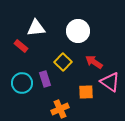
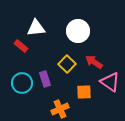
yellow square: moved 4 px right, 2 px down
orange square: moved 2 px left
